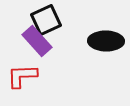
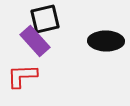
black square: moved 1 px left, 1 px up; rotated 12 degrees clockwise
purple rectangle: moved 2 px left
